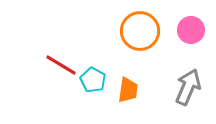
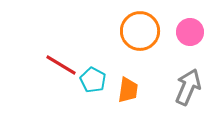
pink circle: moved 1 px left, 2 px down
